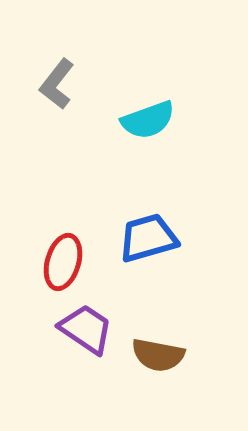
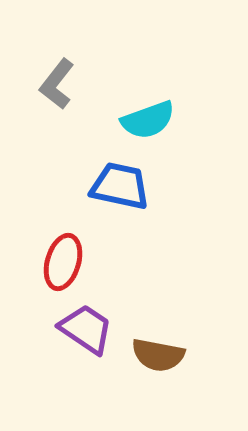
blue trapezoid: moved 28 px left, 52 px up; rotated 28 degrees clockwise
